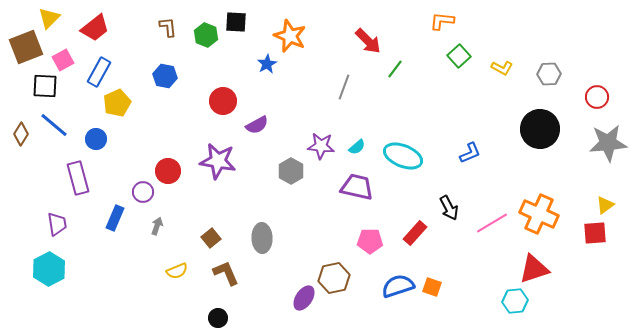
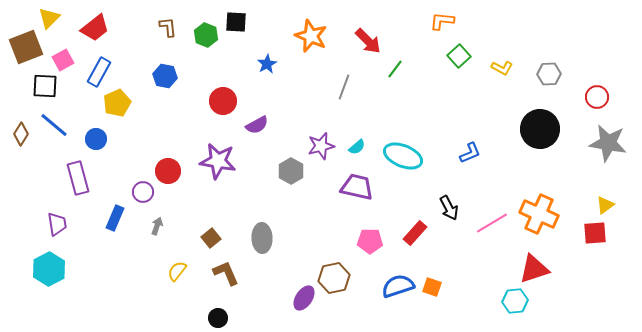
orange star at (290, 36): moved 21 px right
gray star at (608, 143): rotated 15 degrees clockwise
purple star at (321, 146): rotated 20 degrees counterclockwise
yellow semicircle at (177, 271): rotated 150 degrees clockwise
